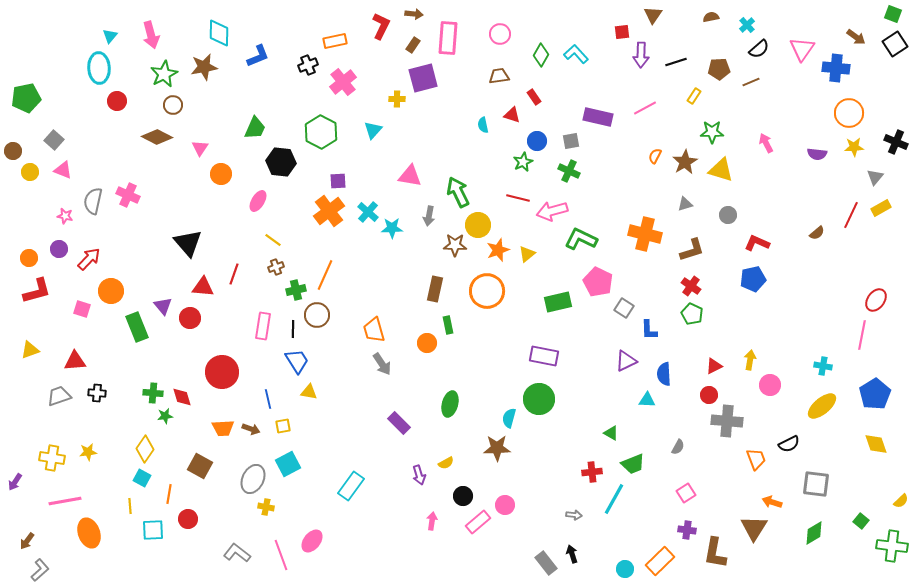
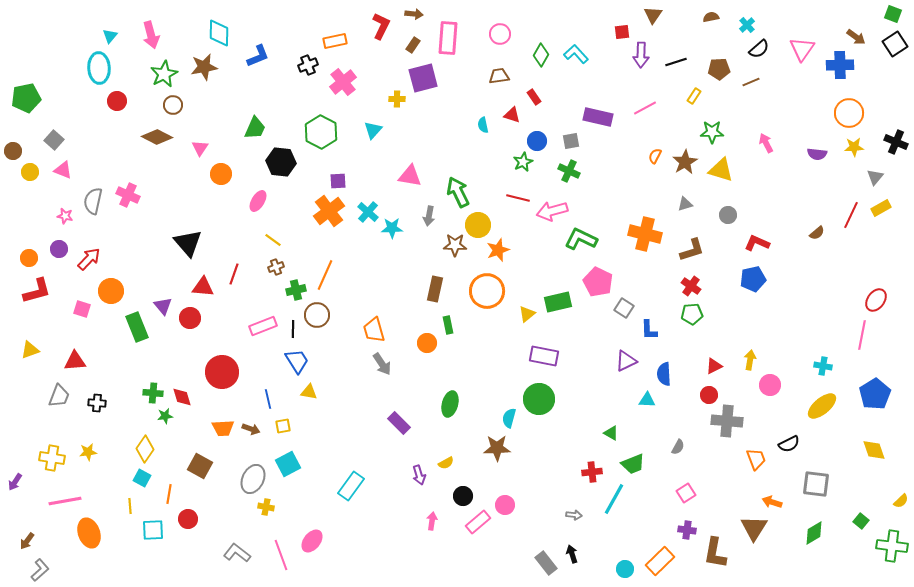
blue cross at (836, 68): moved 4 px right, 3 px up; rotated 8 degrees counterclockwise
yellow triangle at (527, 254): moved 60 px down
green pentagon at (692, 314): rotated 30 degrees counterclockwise
pink rectangle at (263, 326): rotated 60 degrees clockwise
black cross at (97, 393): moved 10 px down
gray trapezoid at (59, 396): rotated 130 degrees clockwise
yellow diamond at (876, 444): moved 2 px left, 6 px down
